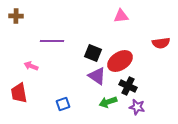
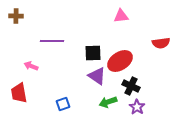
black square: rotated 24 degrees counterclockwise
black cross: moved 3 px right
purple star: rotated 21 degrees clockwise
